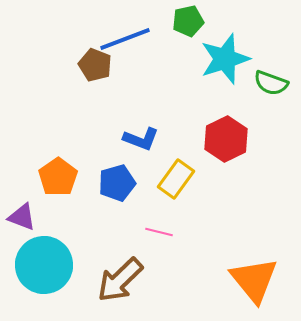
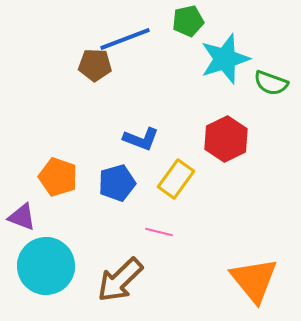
brown pentagon: rotated 20 degrees counterclockwise
orange pentagon: rotated 18 degrees counterclockwise
cyan circle: moved 2 px right, 1 px down
